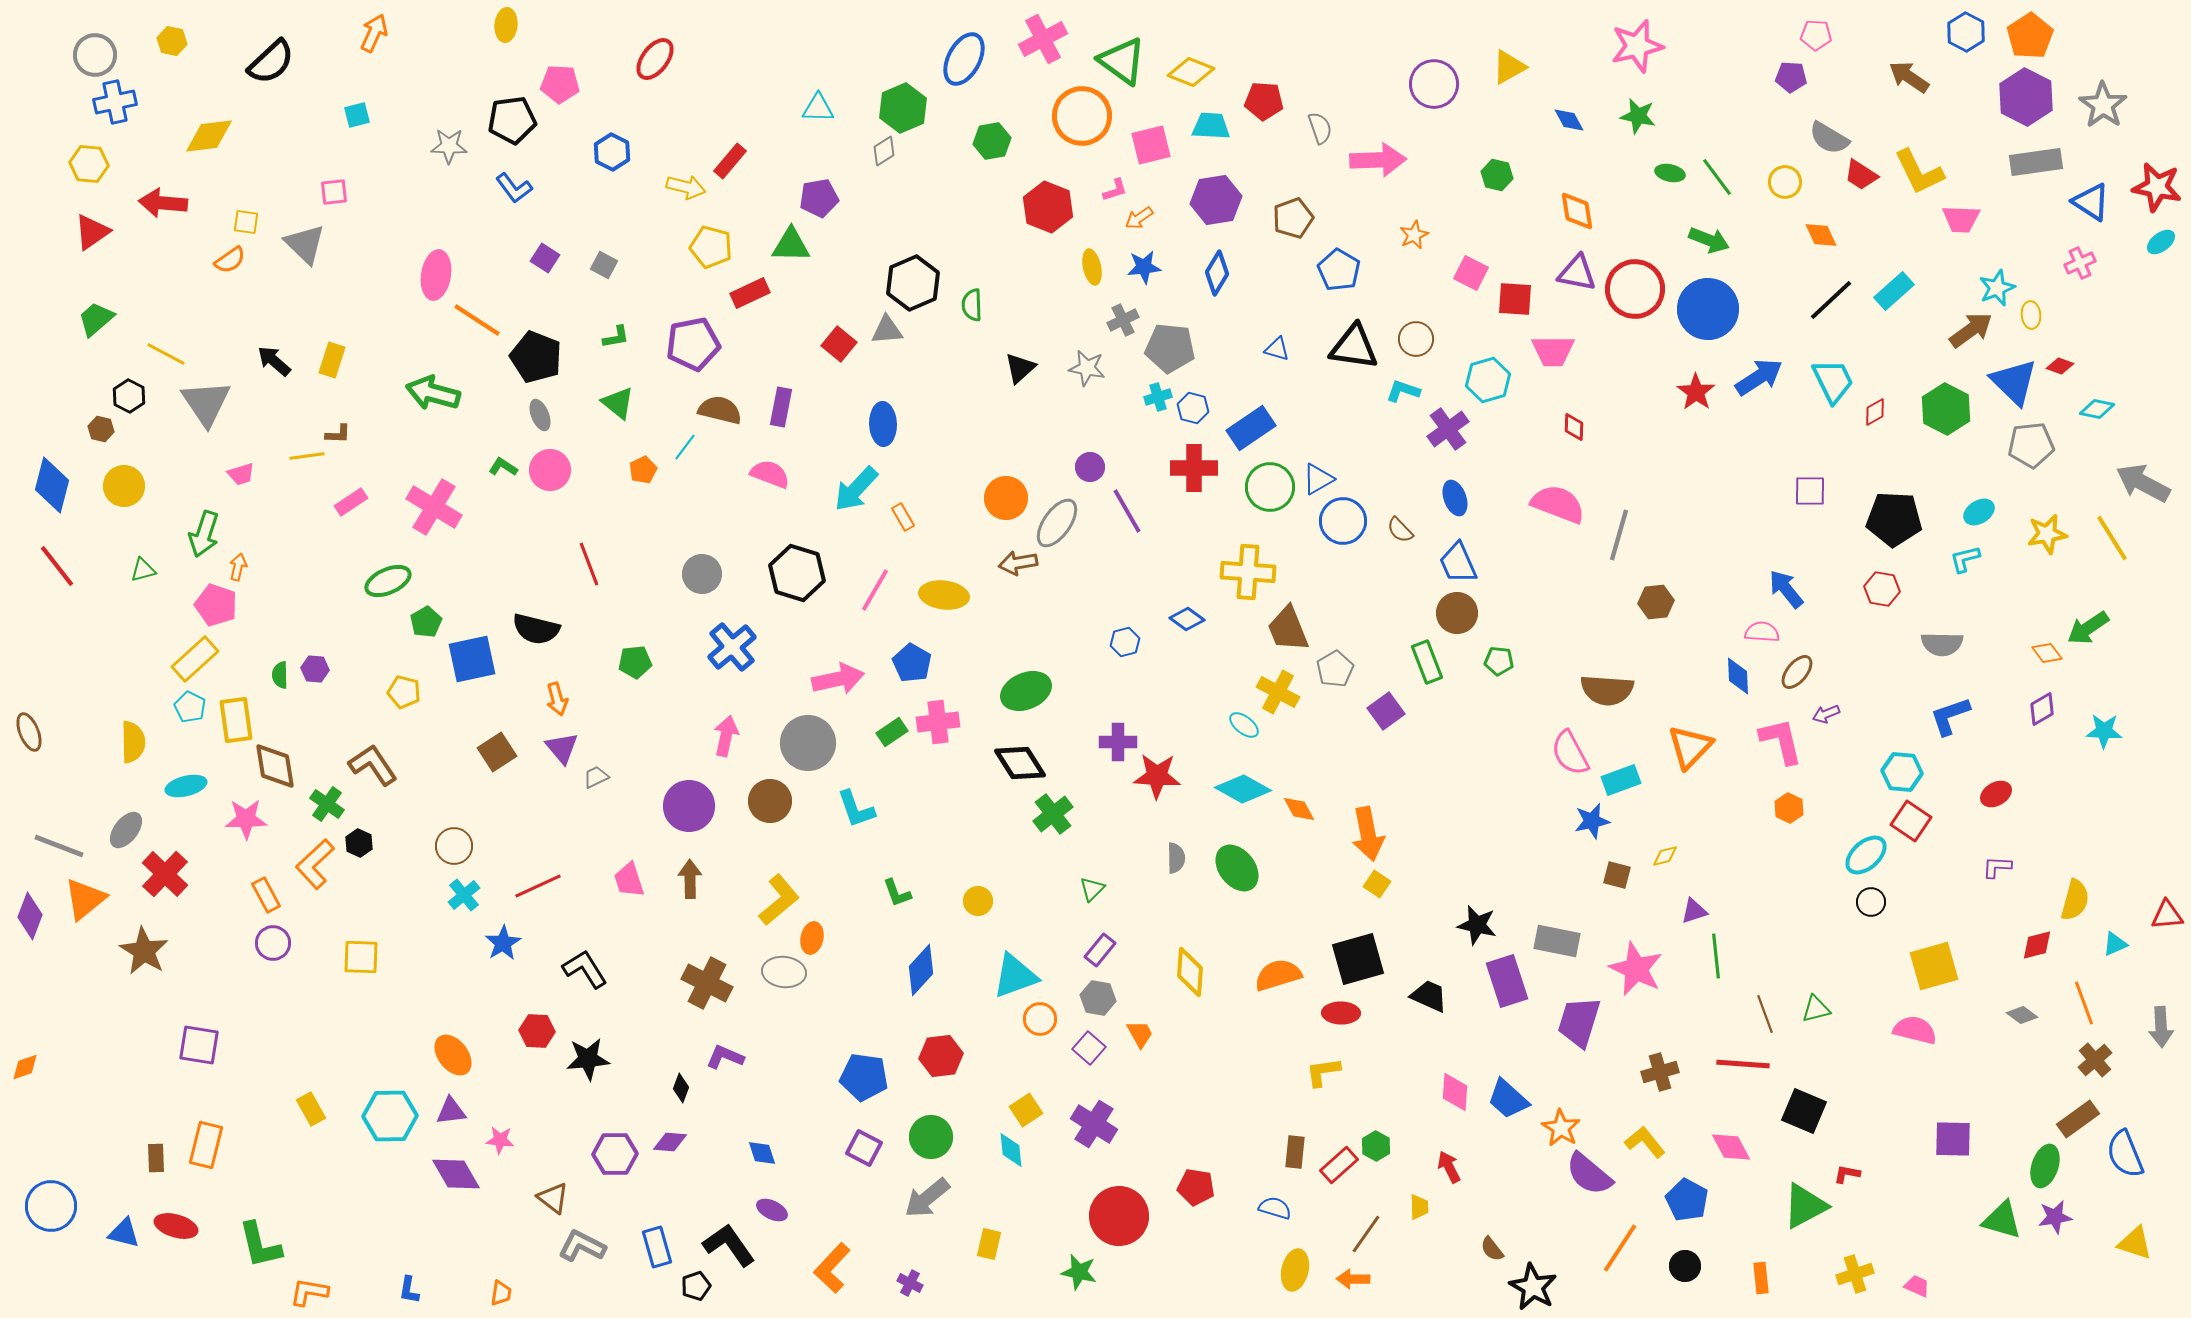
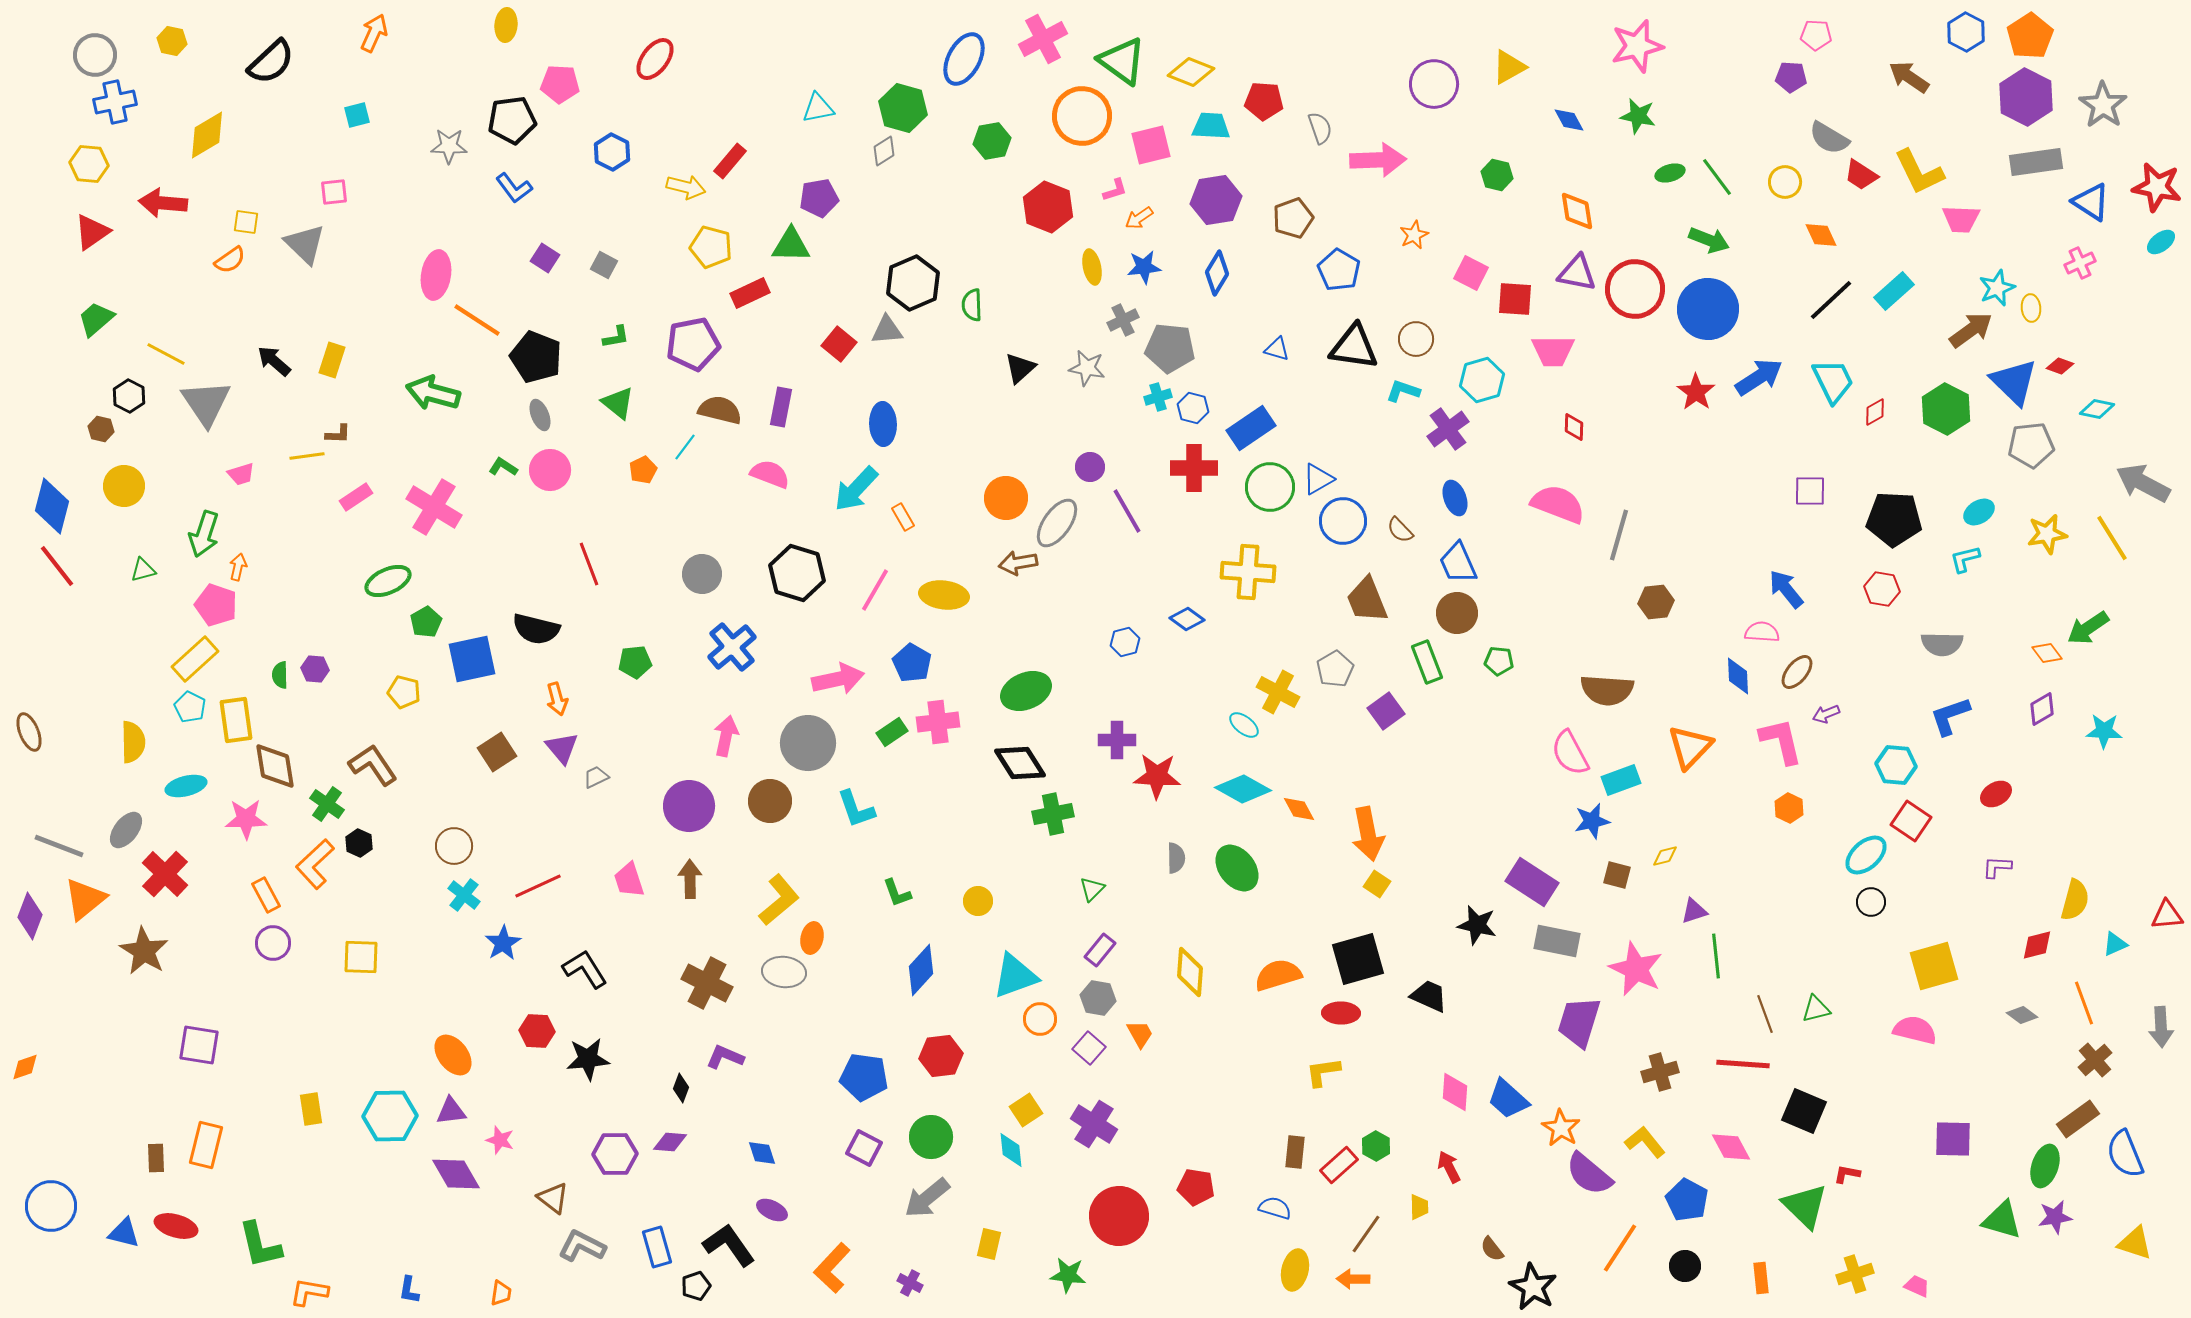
cyan triangle at (818, 108): rotated 12 degrees counterclockwise
green hexagon at (903, 108): rotated 21 degrees counterclockwise
yellow diamond at (209, 136): moved 2 px left, 1 px up; rotated 24 degrees counterclockwise
green ellipse at (1670, 173): rotated 28 degrees counterclockwise
yellow ellipse at (2031, 315): moved 7 px up
cyan hexagon at (1488, 380): moved 6 px left
blue diamond at (52, 485): moved 21 px down
pink rectangle at (351, 502): moved 5 px right, 5 px up
brown trapezoid at (1288, 629): moved 79 px right, 29 px up
purple cross at (1118, 742): moved 1 px left, 2 px up
cyan hexagon at (1902, 772): moved 6 px left, 7 px up
green cross at (1053, 814): rotated 27 degrees clockwise
cyan cross at (464, 895): rotated 12 degrees counterclockwise
purple rectangle at (1507, 981): moved 25 px right, 99 px up; rotated 39 degrees counterclockwise
yellow rectangle at (311, 1109): rotated 20 degrees clockwise
pink star at (500, 1140): rotated 12 degrees clockwise
green triangle at (1805, 1206): rotated 48 degrees counterclockwise
green star at (1079, 1272): moved 11 px left, 3 px down; rotated 6 degrees counterclockwise
